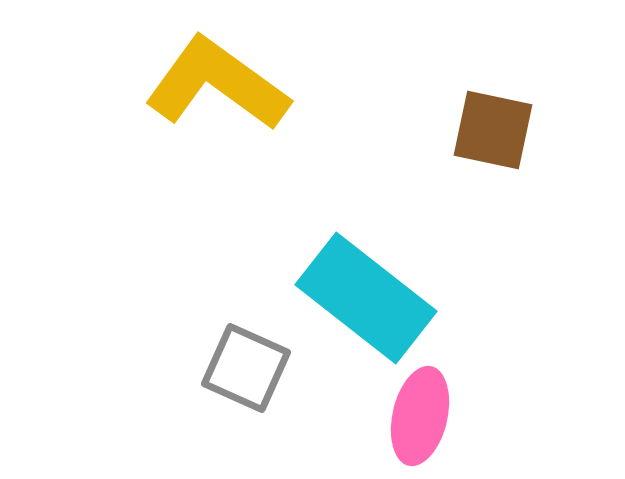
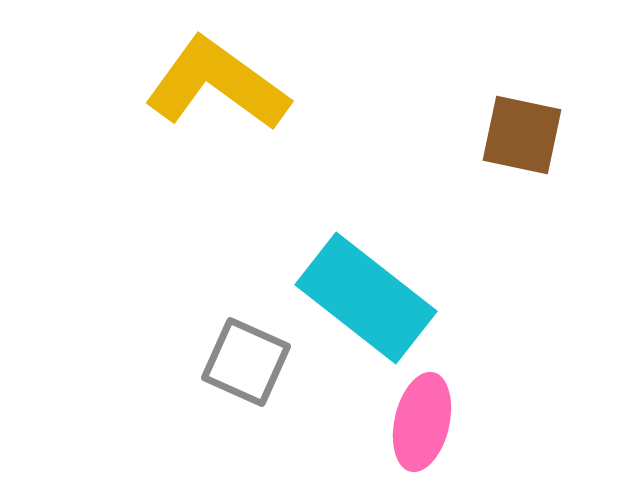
brown square: moved 29 px right, 5 px down
gray square: moved 6 px up
pink ellipse: moved 2 px right, 6 px down
